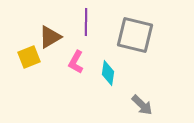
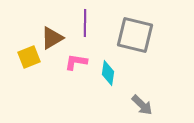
purple line: moved 1 px left, 1 px down
brown triangle: moved 2 px right, 1 px down
pink L-shape: rotated 70 degrees clockwise
